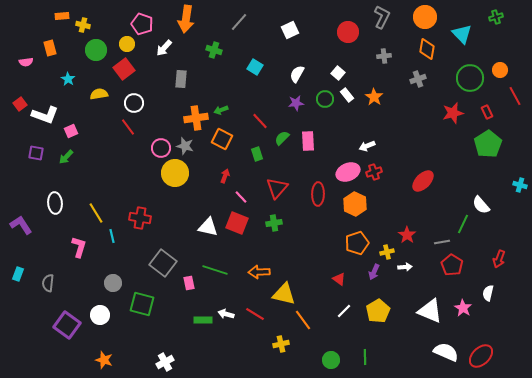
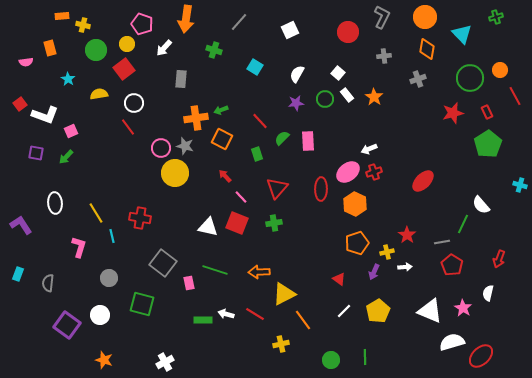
white arrow at (367, 146): moved 2 px right, 3 px down
pink ellipse at (348, 172): rotated 15 degrees counterclockwise
red arrow at (225, 176): rotated 64 degrees counterclockwise
red ellipse at (318, 194): moved 3 px right, 5 px up
gray circle at (113, 283): moved 4 px left, 5 px up
yellow triangle at (284, 294): rotated 40 degrees counterclockwise
white semicircle at (446, 352): moved 6 px right, 10 px up; rotated 40 degrees counterclockwise
